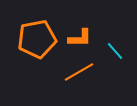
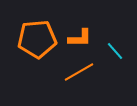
orange pentagon: rotated 6 degrees clockwise
